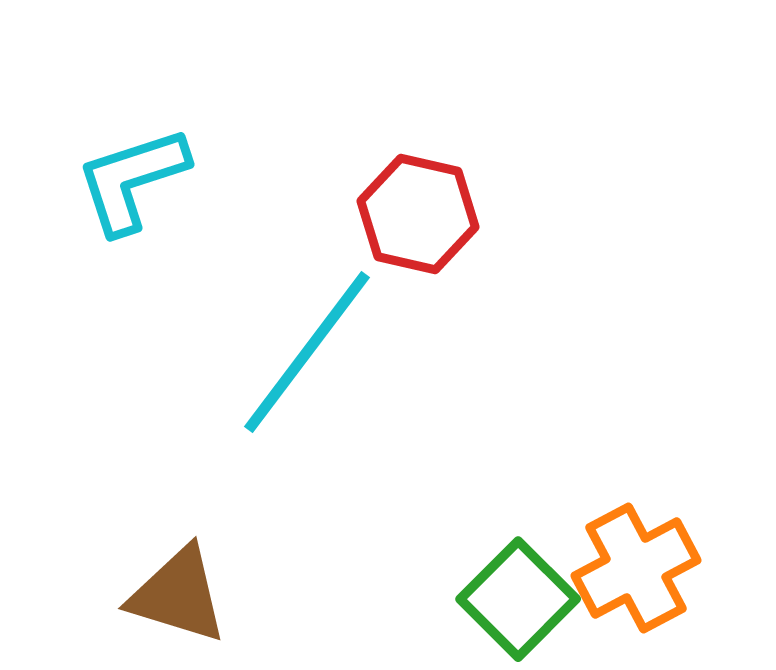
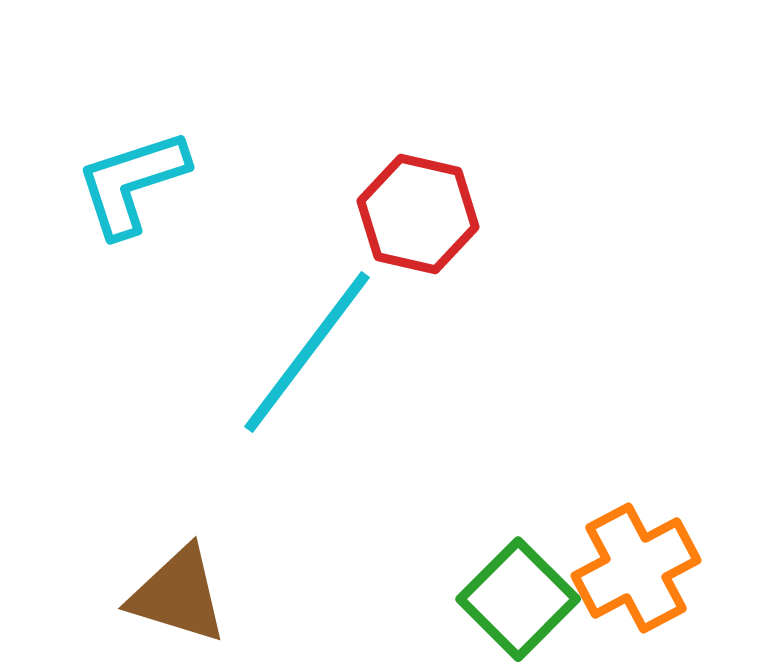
cyan L-shape: moved 3 px down
